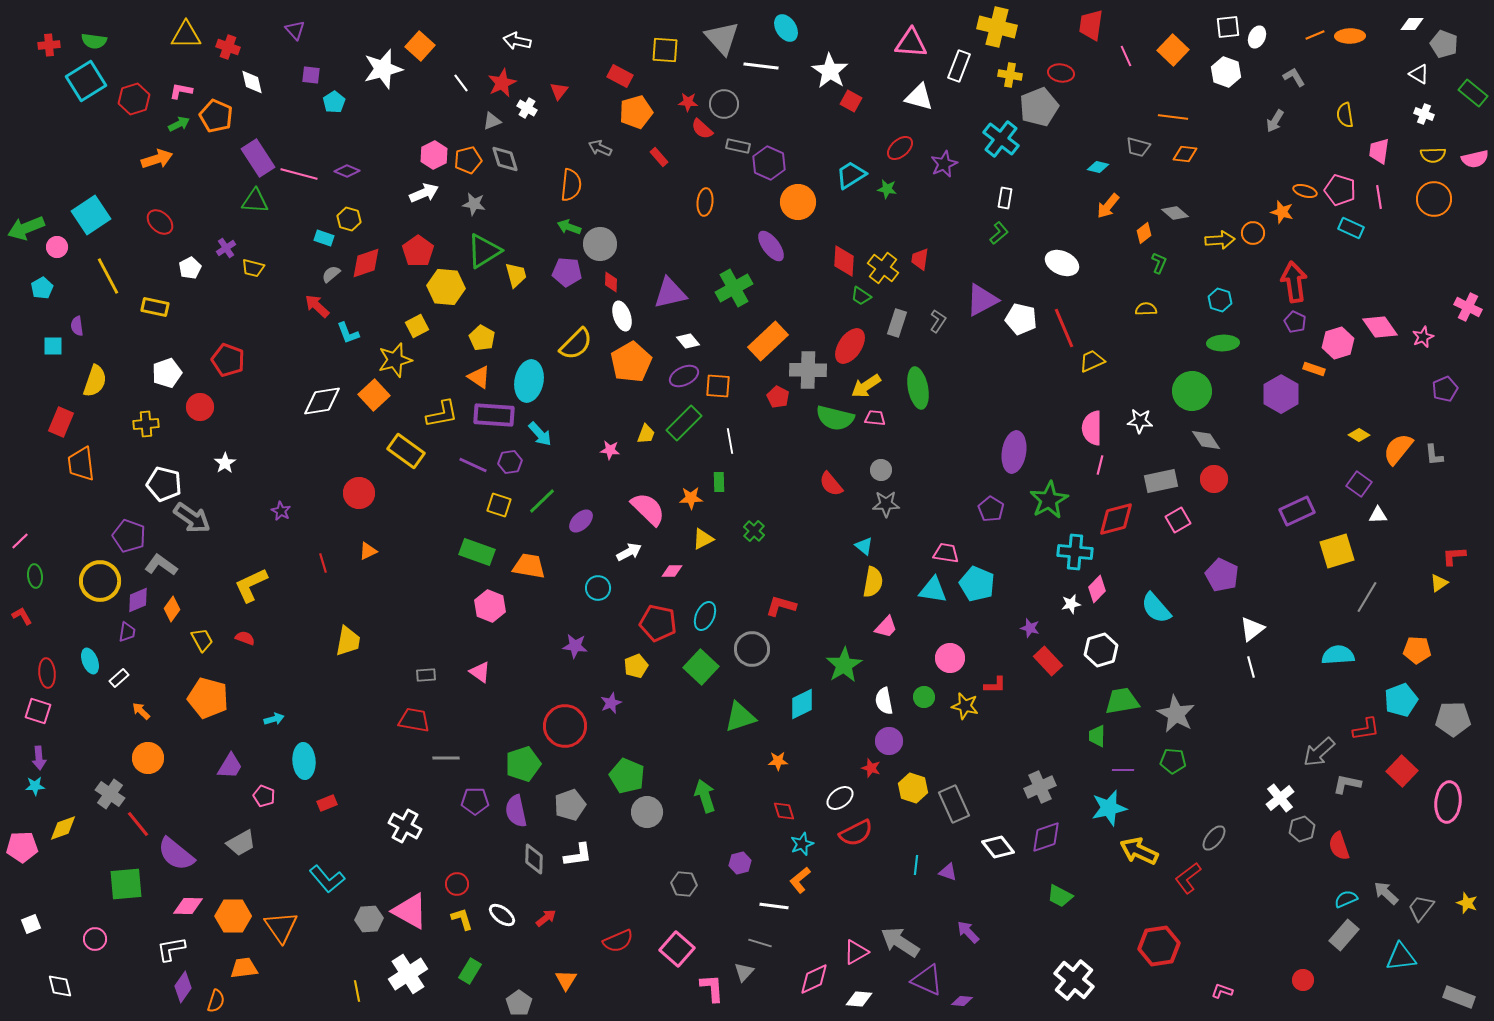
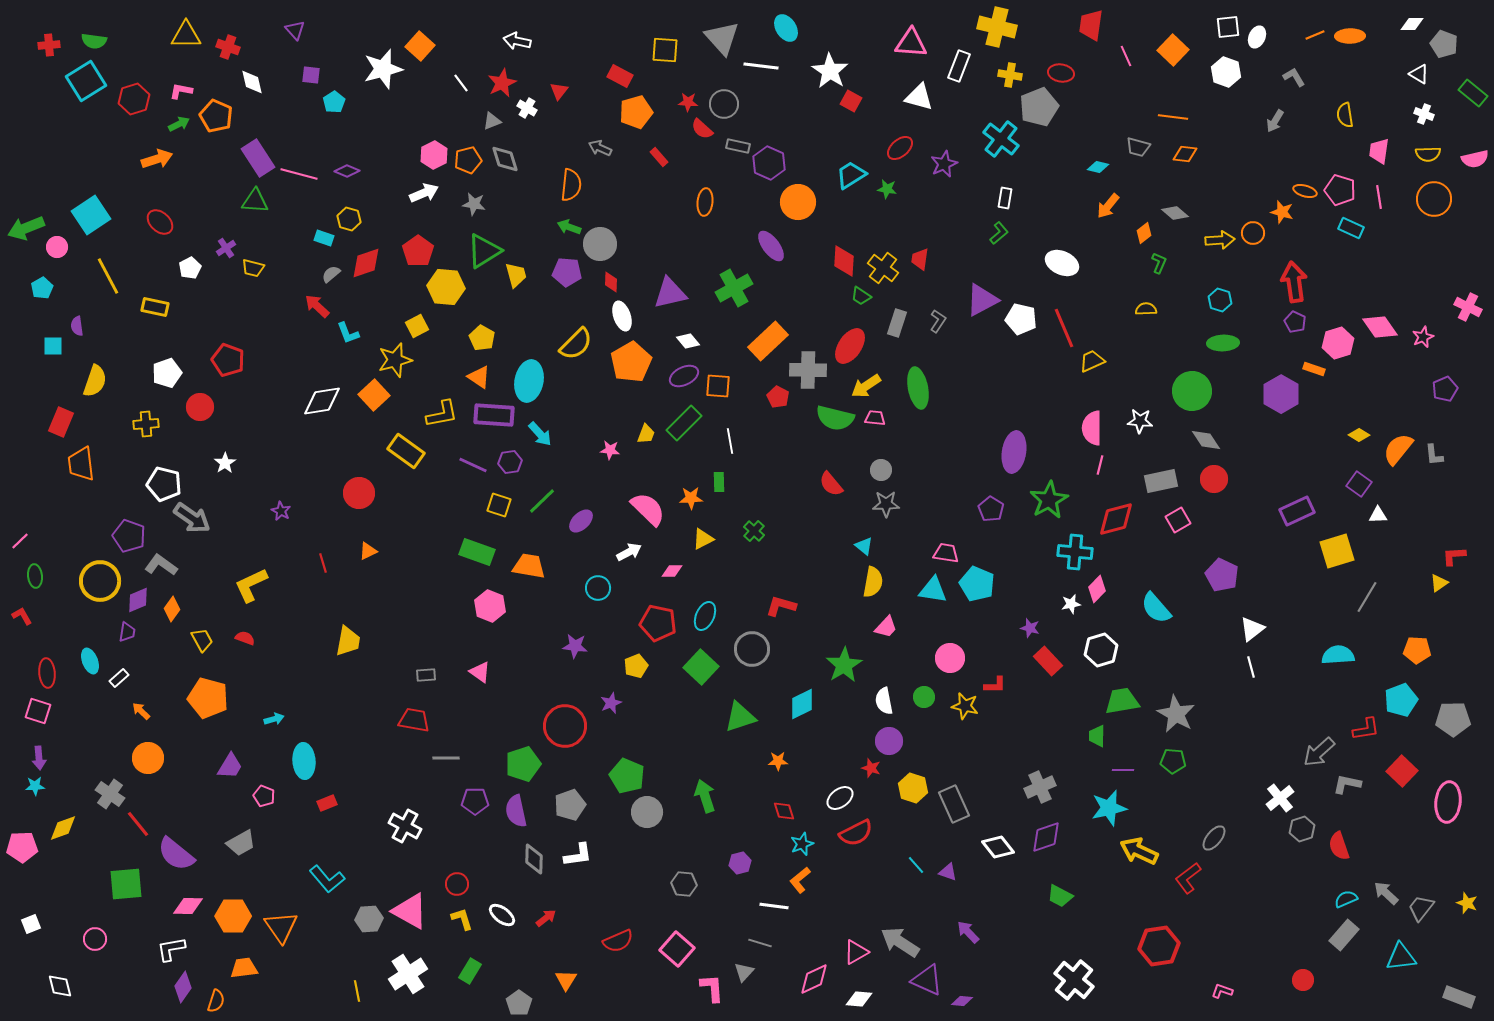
yellow semicircle at (1433, 155): moved 5 px left, 1 px up
cyan line at (916, 865): rotated 48 degrees counterclockwise
